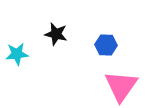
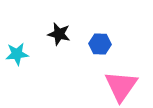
black star: moved 3 px right
blue hexagon: moved 6 px left, 1 px up
